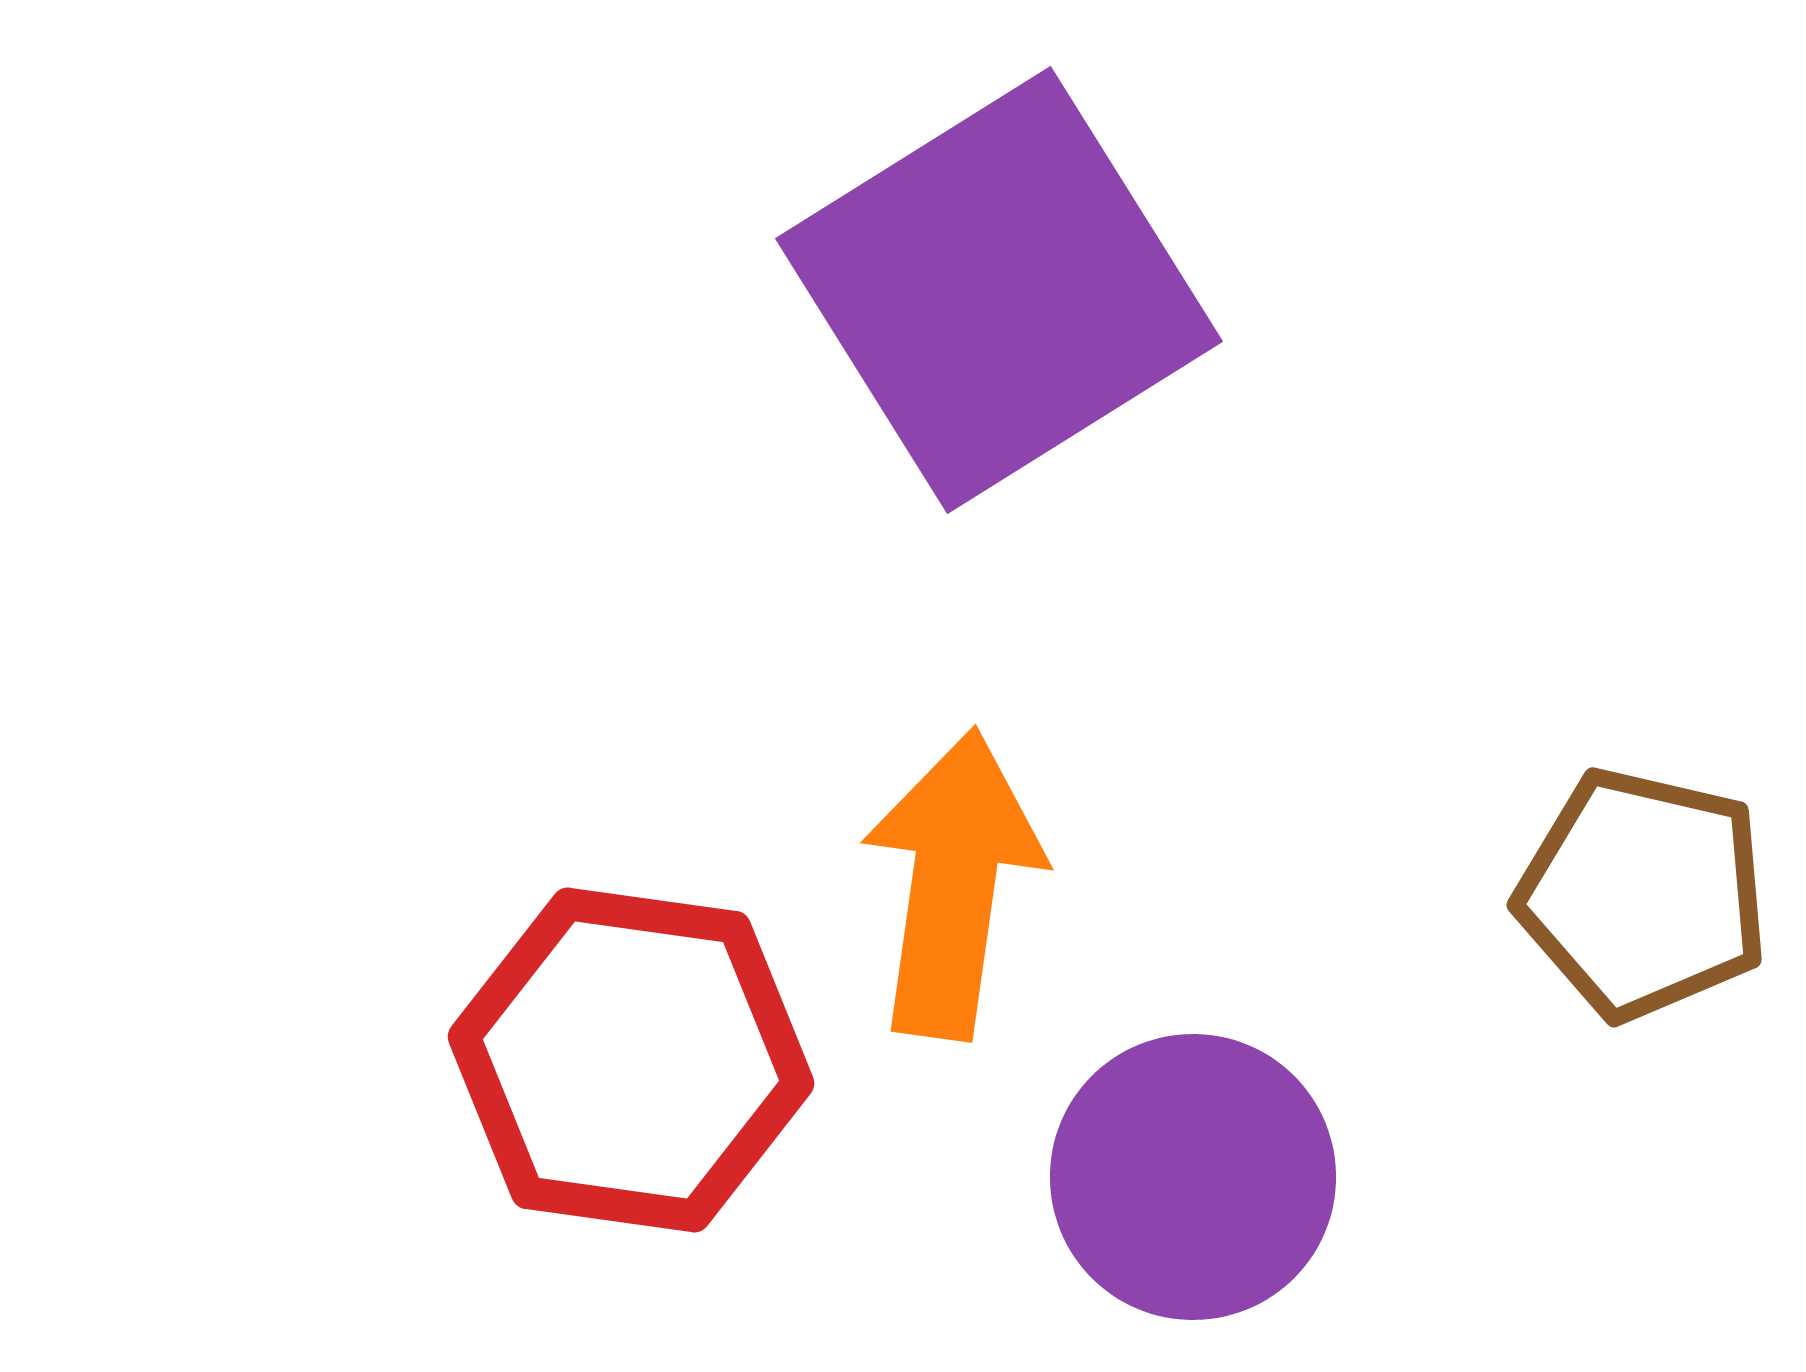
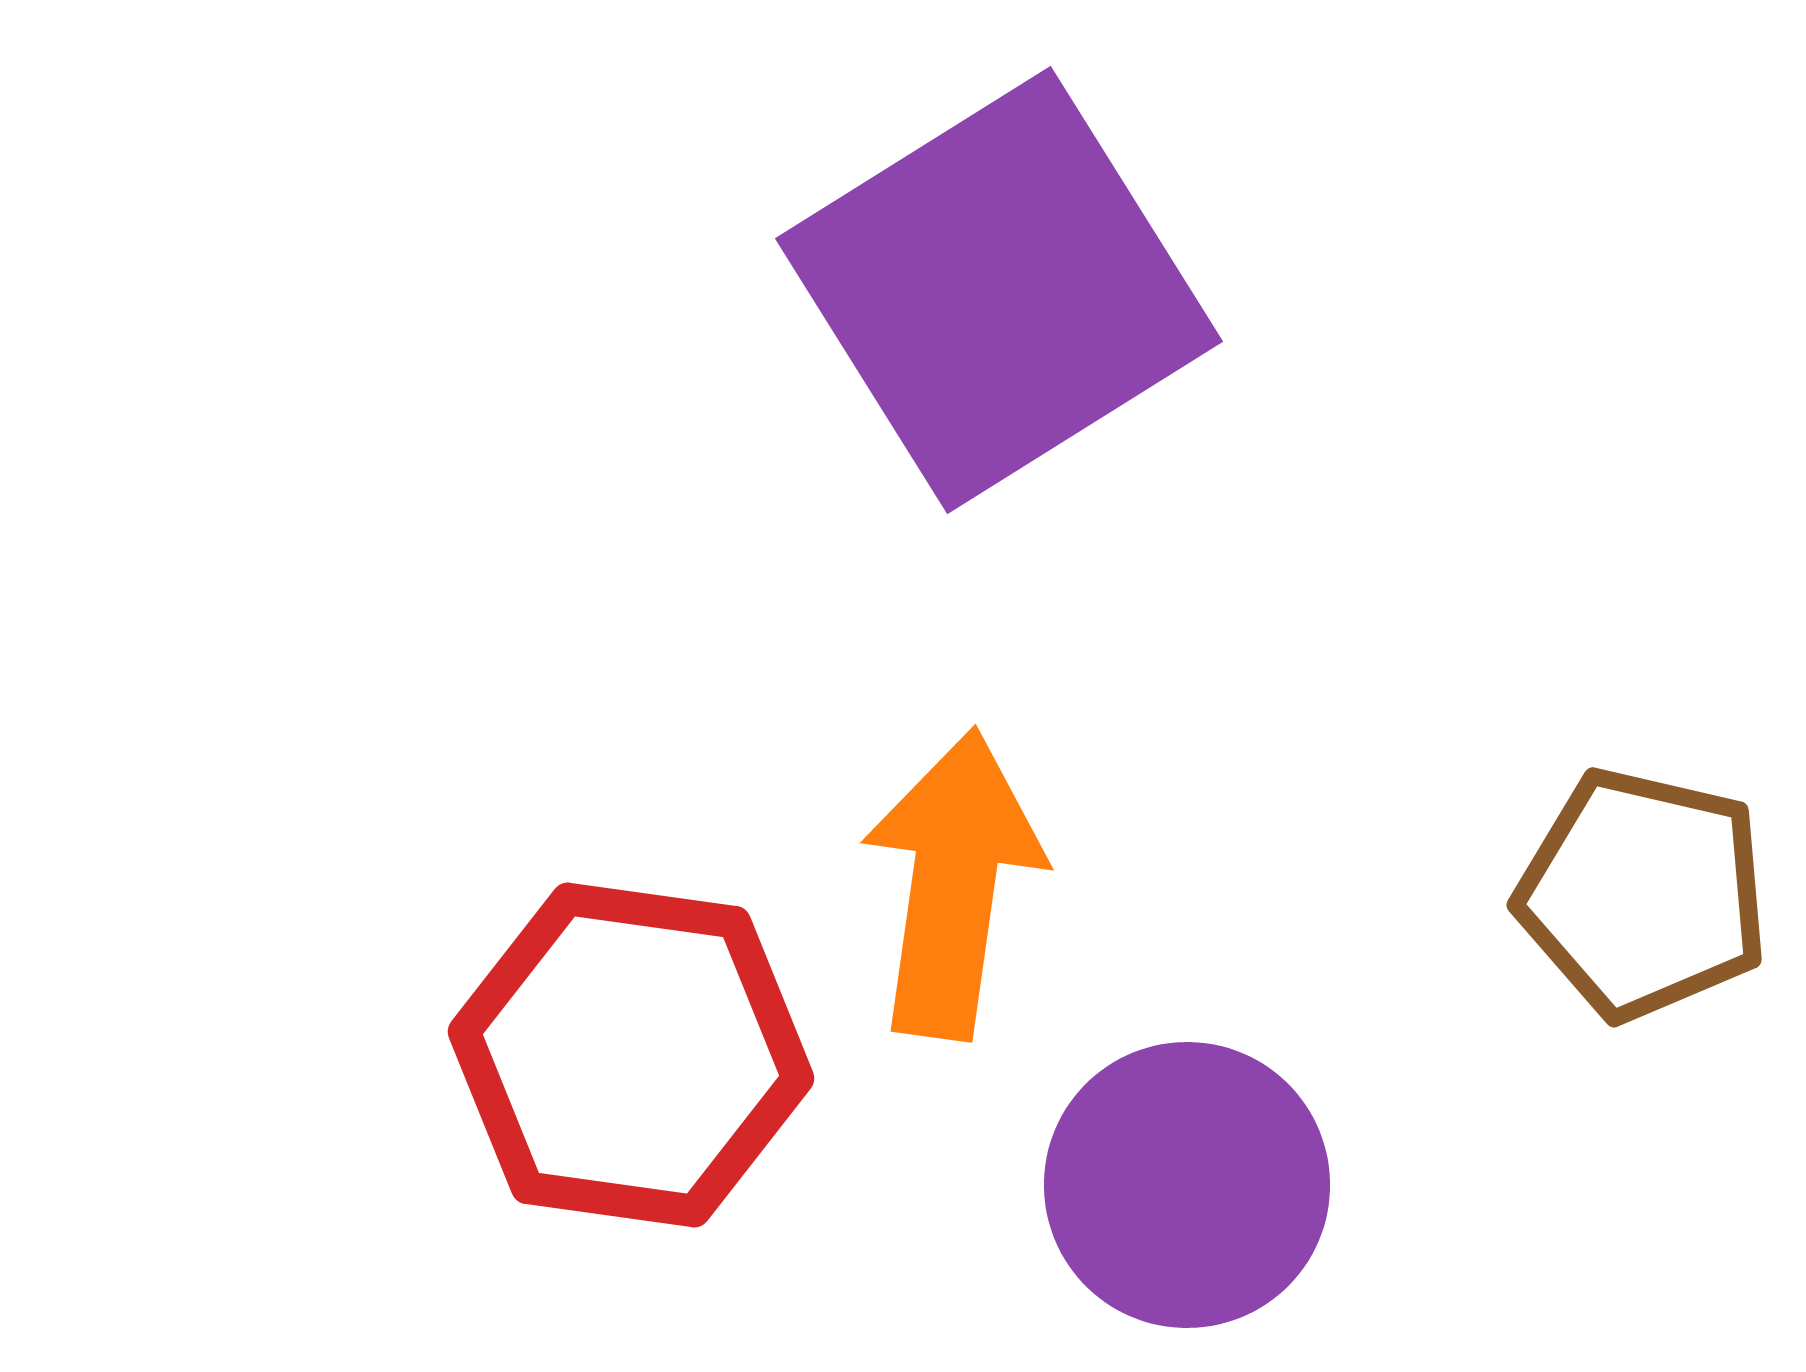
red hexagon: moved 5 px up
purple circle: moved 6 px left, 8 px down
